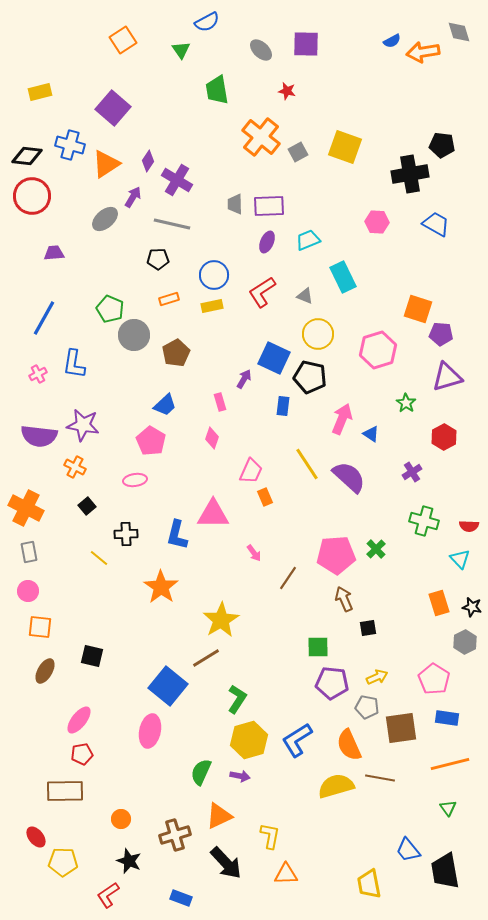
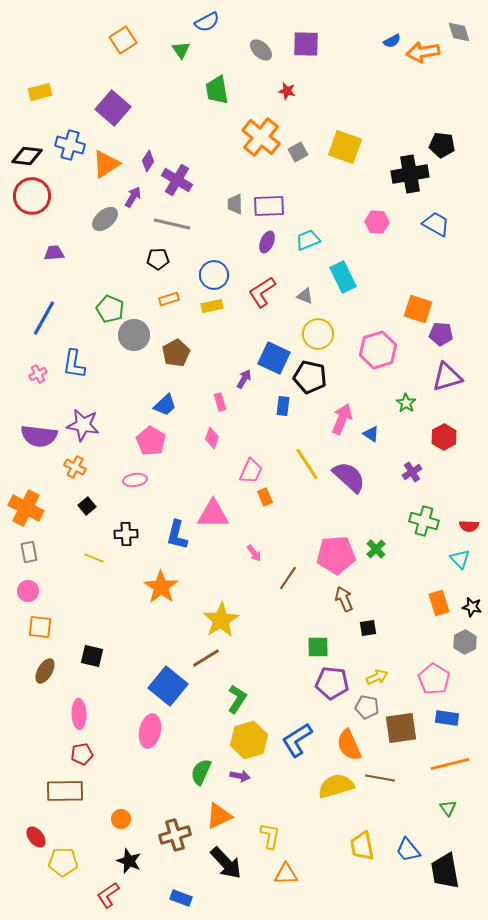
yellow line at (99, 558): moved 5 px left; rotated 18 degrees counterclockwise
pink ellipse at (79, 720): moved 6 px up; rotated 40 degrees counterclockwise
yellow trapezoid at (369, 884): moved 7 px left, 38 px up
